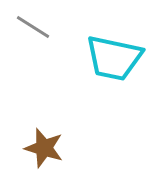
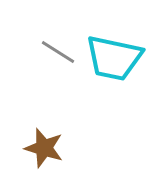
gray line: moved 25 px right, 25 px down
